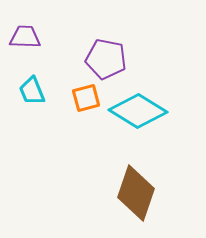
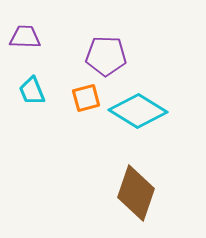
purple pentagon: moved 3 px up; rotated 9 degrees counterclockwise
